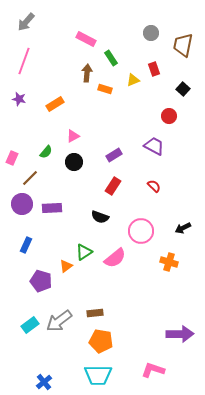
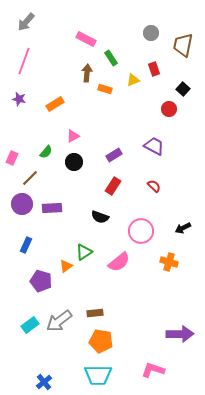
red circle at (169, 116): moved 7 px up
pink semicircle at (115, 258): moved 4 px right, 4 px down
